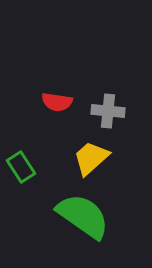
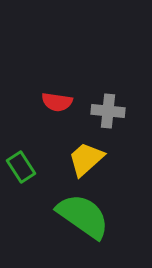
yellow trapezoid: moved 5 px left, 1 px down
